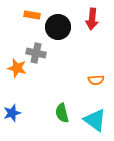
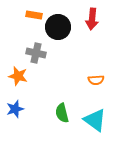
orange rectangle: moved 2 px right
orange star: moved 1 px right, 8 px down
blue star: moved 3 px right, 4 px up
